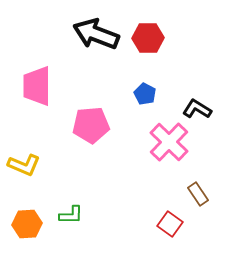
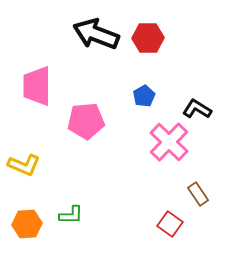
blue pentagon: moved 1 px left, 2 px down; rotated 15 degrees clockwise
pink pentagon: moved 5 px left, 4 px up
